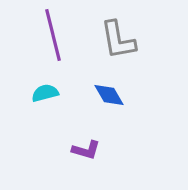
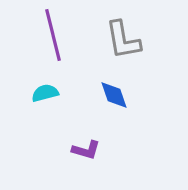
gray L-shape: moved 5 px right
blue diamond: moved 5 px right; rotated 12 degrees clockwise
